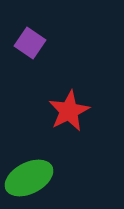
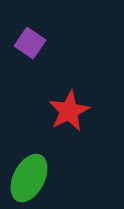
green ellipse: rotated 36 degrees counterclockwise
